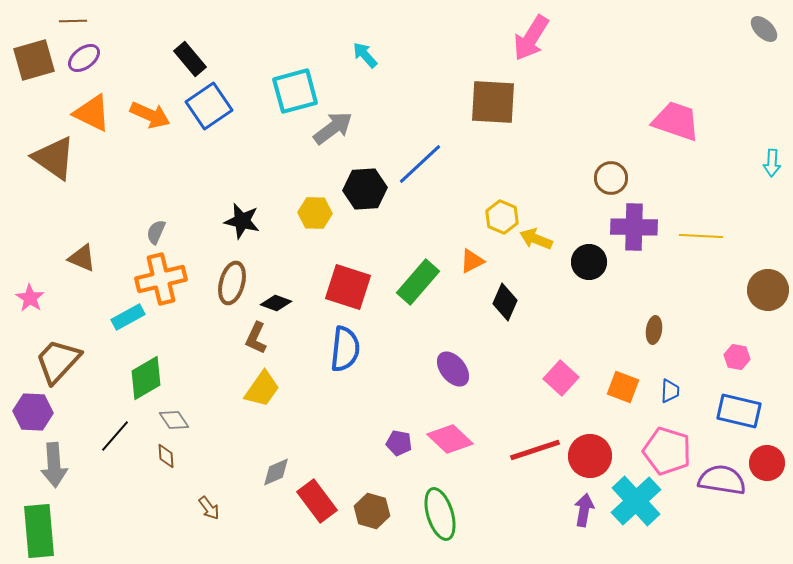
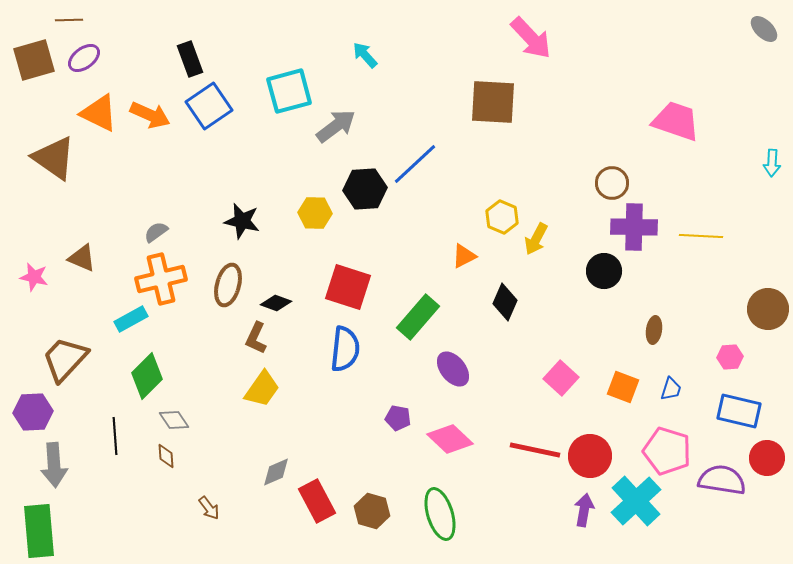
brown line at (73, 21): moved 4 px left, 1 px up
pink arrow at (531, 38): rotated 75 degrees counterclockwise
black rectangle at (190, 59): rotated 20 degrees clockwise
cyan square at (295, 91): moved 6 px left
orange triangle at (92, 113): moved 7 px right
gray arrow at (333, 128): moved 3 px right, 2 px up
blue line at (420, 164): moved 5 px left
brown circle at (611, 178): moved 1 px right, 5 px down
gray semicircle at (156, 232): rotated 30 degrees clockwise
yellow arrow at (536, 239): rotated 84 degrees counterclockwise
orange triangle at (472, 261): moved 8 px left, 5 px up
black circle at (589, 262): moved 15 px right, 9 px down
green rectangle at (418, 282): moved 35 px down
brown ellipse at (232, 283): moved 4 px left, 2 px down
brown circle at (768, 290): moved 19 px down
pink star at (30, 298): moved 4 px right, 21 px up; rotated 20 degrees counterclockwise
cyan rectangle at (128, 317): moved 3 px right, 2 px down
pink hexagon at (737, 357): moved 7 px left; rotated 15 degrees counterclockwise
brown trapezoid at (58, 361): moved 7 px right, 2 px up
green diamond at (146, 378): moved 1 px right, 2 px up; rotated 15 degrees counterclockwise
blue trapezoid at (670, 391): moved 1 px right, 2 px up; rotated 15 degrees clockwise
purple hexagon at (33, 412): rotated 6 degrees counterclockwise
black line at (115, 436): rotated 45 degrees counterclockwise
purple pentagon at (399, 443): moved 1 px left, 25 px up
red line at (535, 450): rotated 30 degrees clockwise
red circle at (767, 463): moved 5 px up
red rectangle at (317, 501): rotated 9 degrees clockwise
